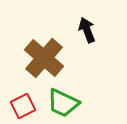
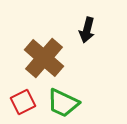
black arrow: rotated 145 degrees counterclockwise
red square: moved 4 px up
